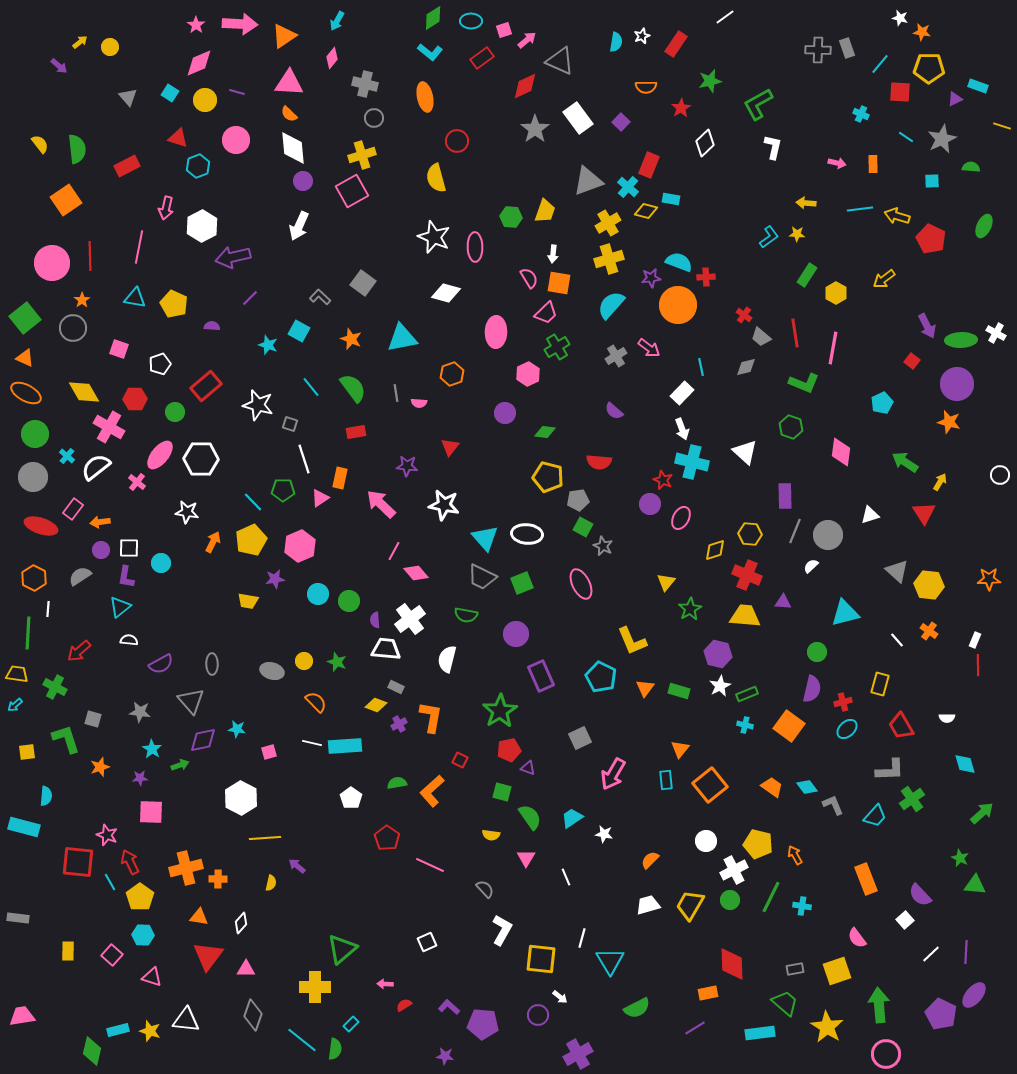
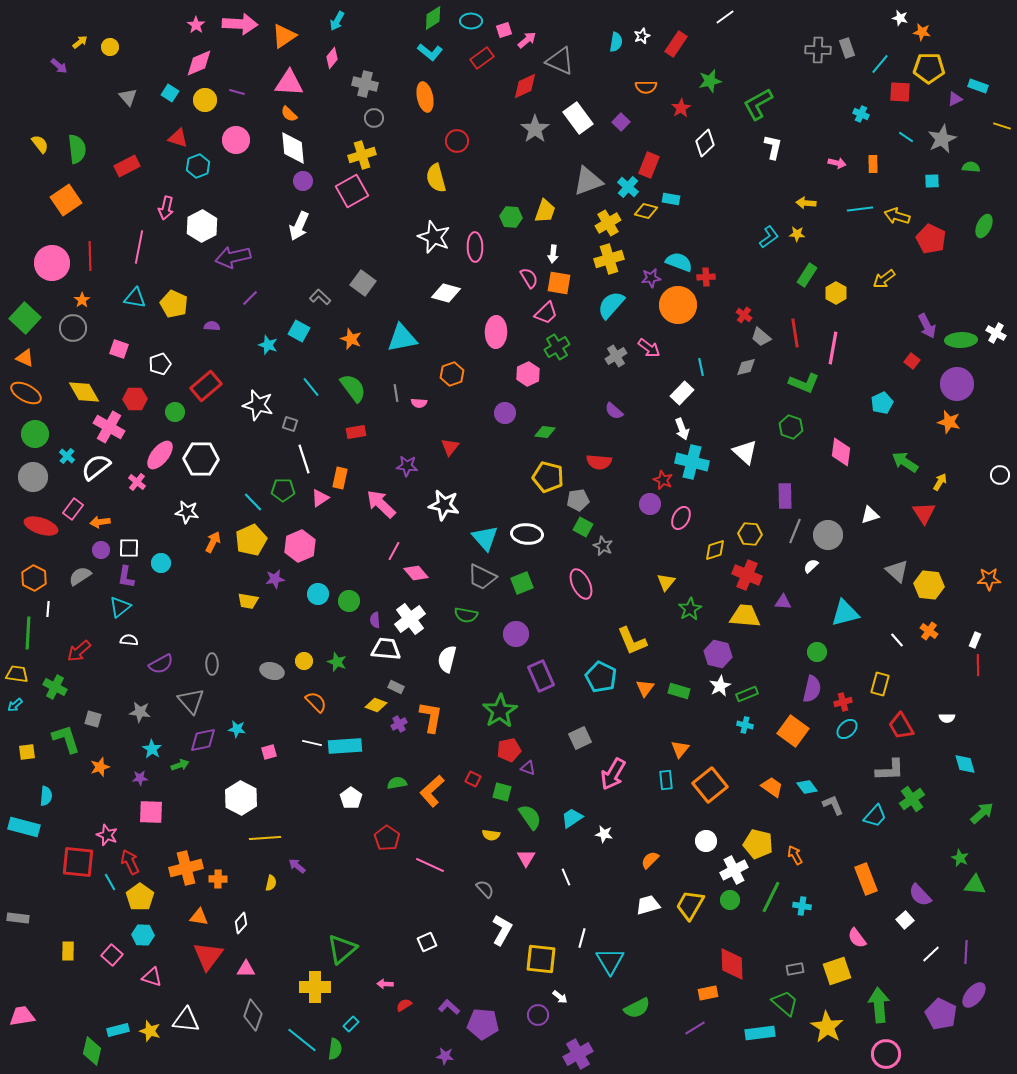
green square at (25, 318): rotated 8 degrees counterclockwise
orange square at (789, 726): moved 4 px right, 5 px down
red square at (460, 760): moved 13 px right, 19 px down
